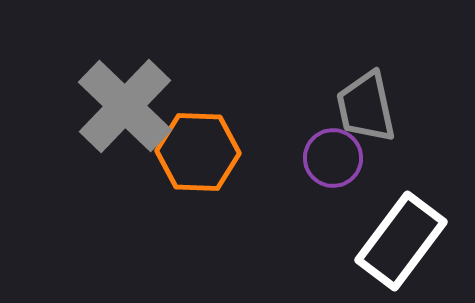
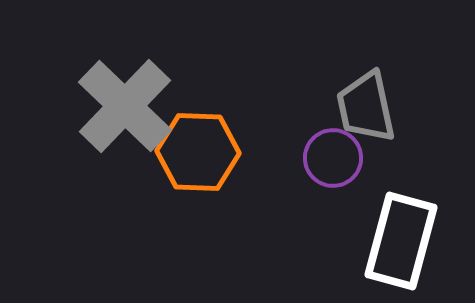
white rectangle: rotated 22 degrees counterclockwise
